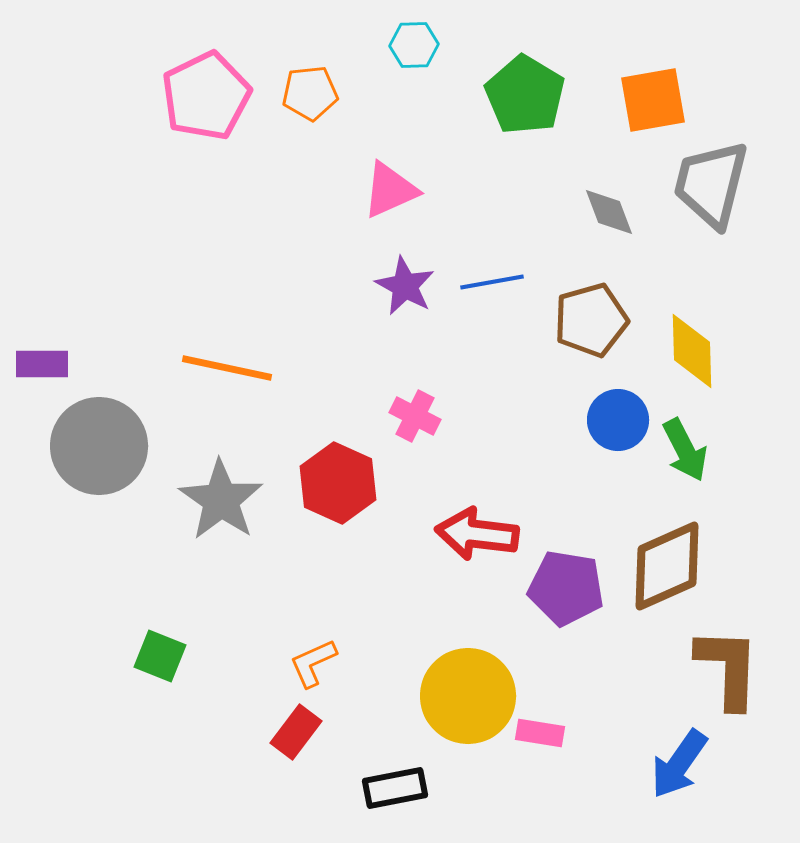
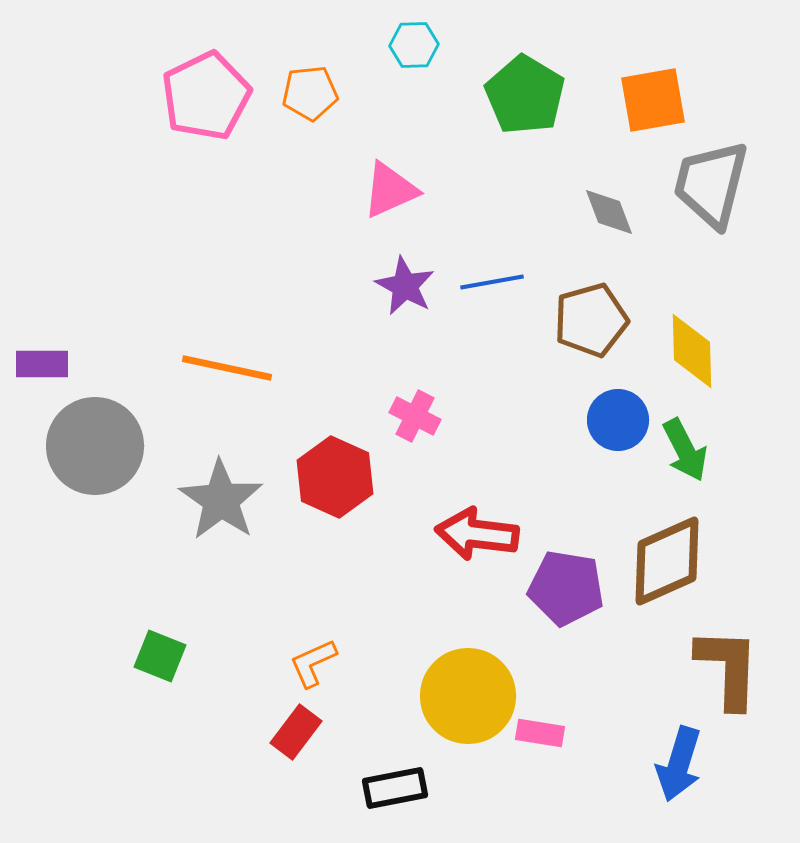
gray circle: moved 4 px left
red hexagon: moved 3 px left, 6 px up
brown diamond: moved 5 px up
blue arrow: rotated 18 degrees counterclockwise
